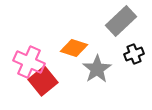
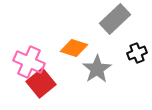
gray rectangle: moved 6 px left, 2 px up
black cross: moved 3 px right, 1 px up
red square: moved 2 px left, 2 px down
